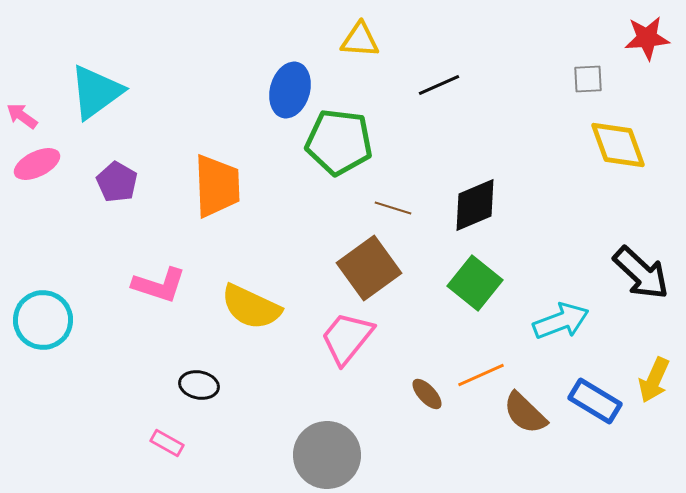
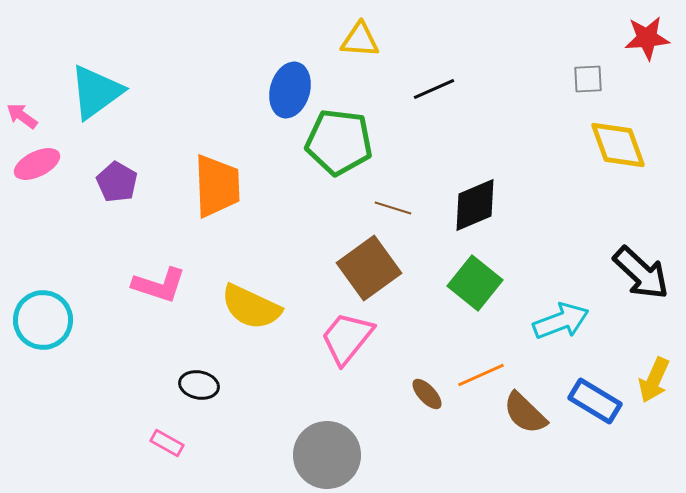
black line: moved 5 px left, 4 px down
